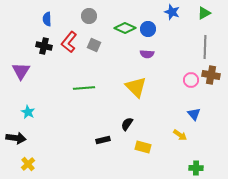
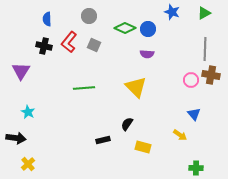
gray line: moved 2 px down
